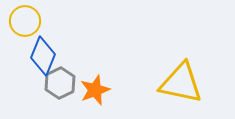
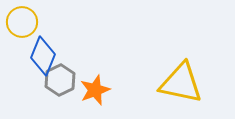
yellow circle: moved 3 px left, 1 px down
gray hexagon: moved 3 px up
